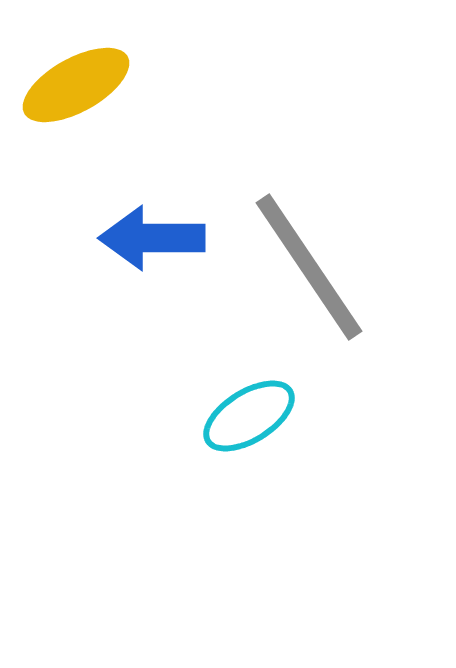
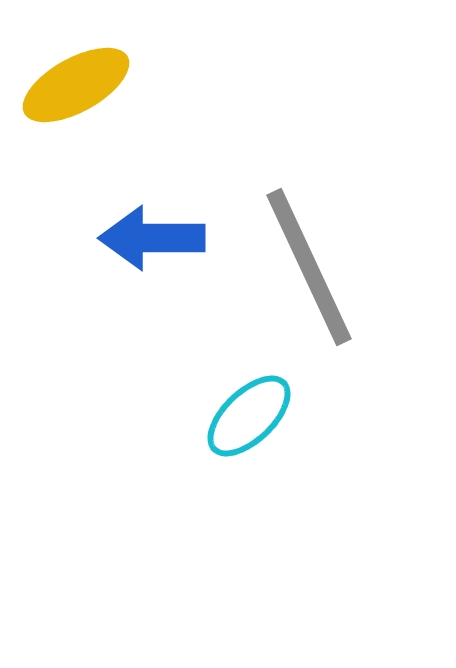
gray line: rotated 9 degrees clockwise
cyan ellipse: rotated 12 degrees counterclockwise
